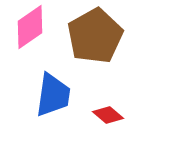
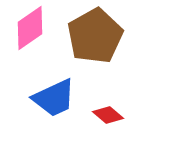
pink diamond: moved 1 px down
blue trapezoid: moved 1 px right, 3 px down; rotated 57 degrees clockwise
